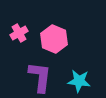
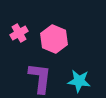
purple L-shape: moved 1 px down
